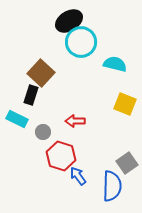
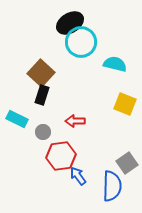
black ellipse: moved 1 px right, 2 px down
black rectangle: moved 11 px right
red hexagon: rotated 24 degrees counterclockwise
